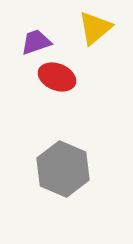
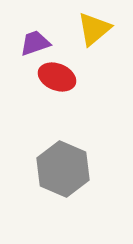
yellow triangle: moved 1 px left, 1 px down
purple trapezoid: moved 1 px left, 1 px down
